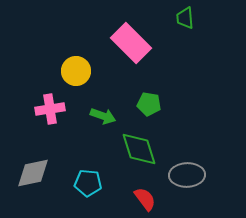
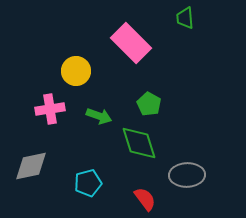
green pentagon: rotated 20 degrees clockwise
green arrow: moved 4 px left
green diamond: moved 6 px up
gray diamond: moved 2 px left, 7 px up
cyan pentagon: rotated 20 degrees counterclockwise
